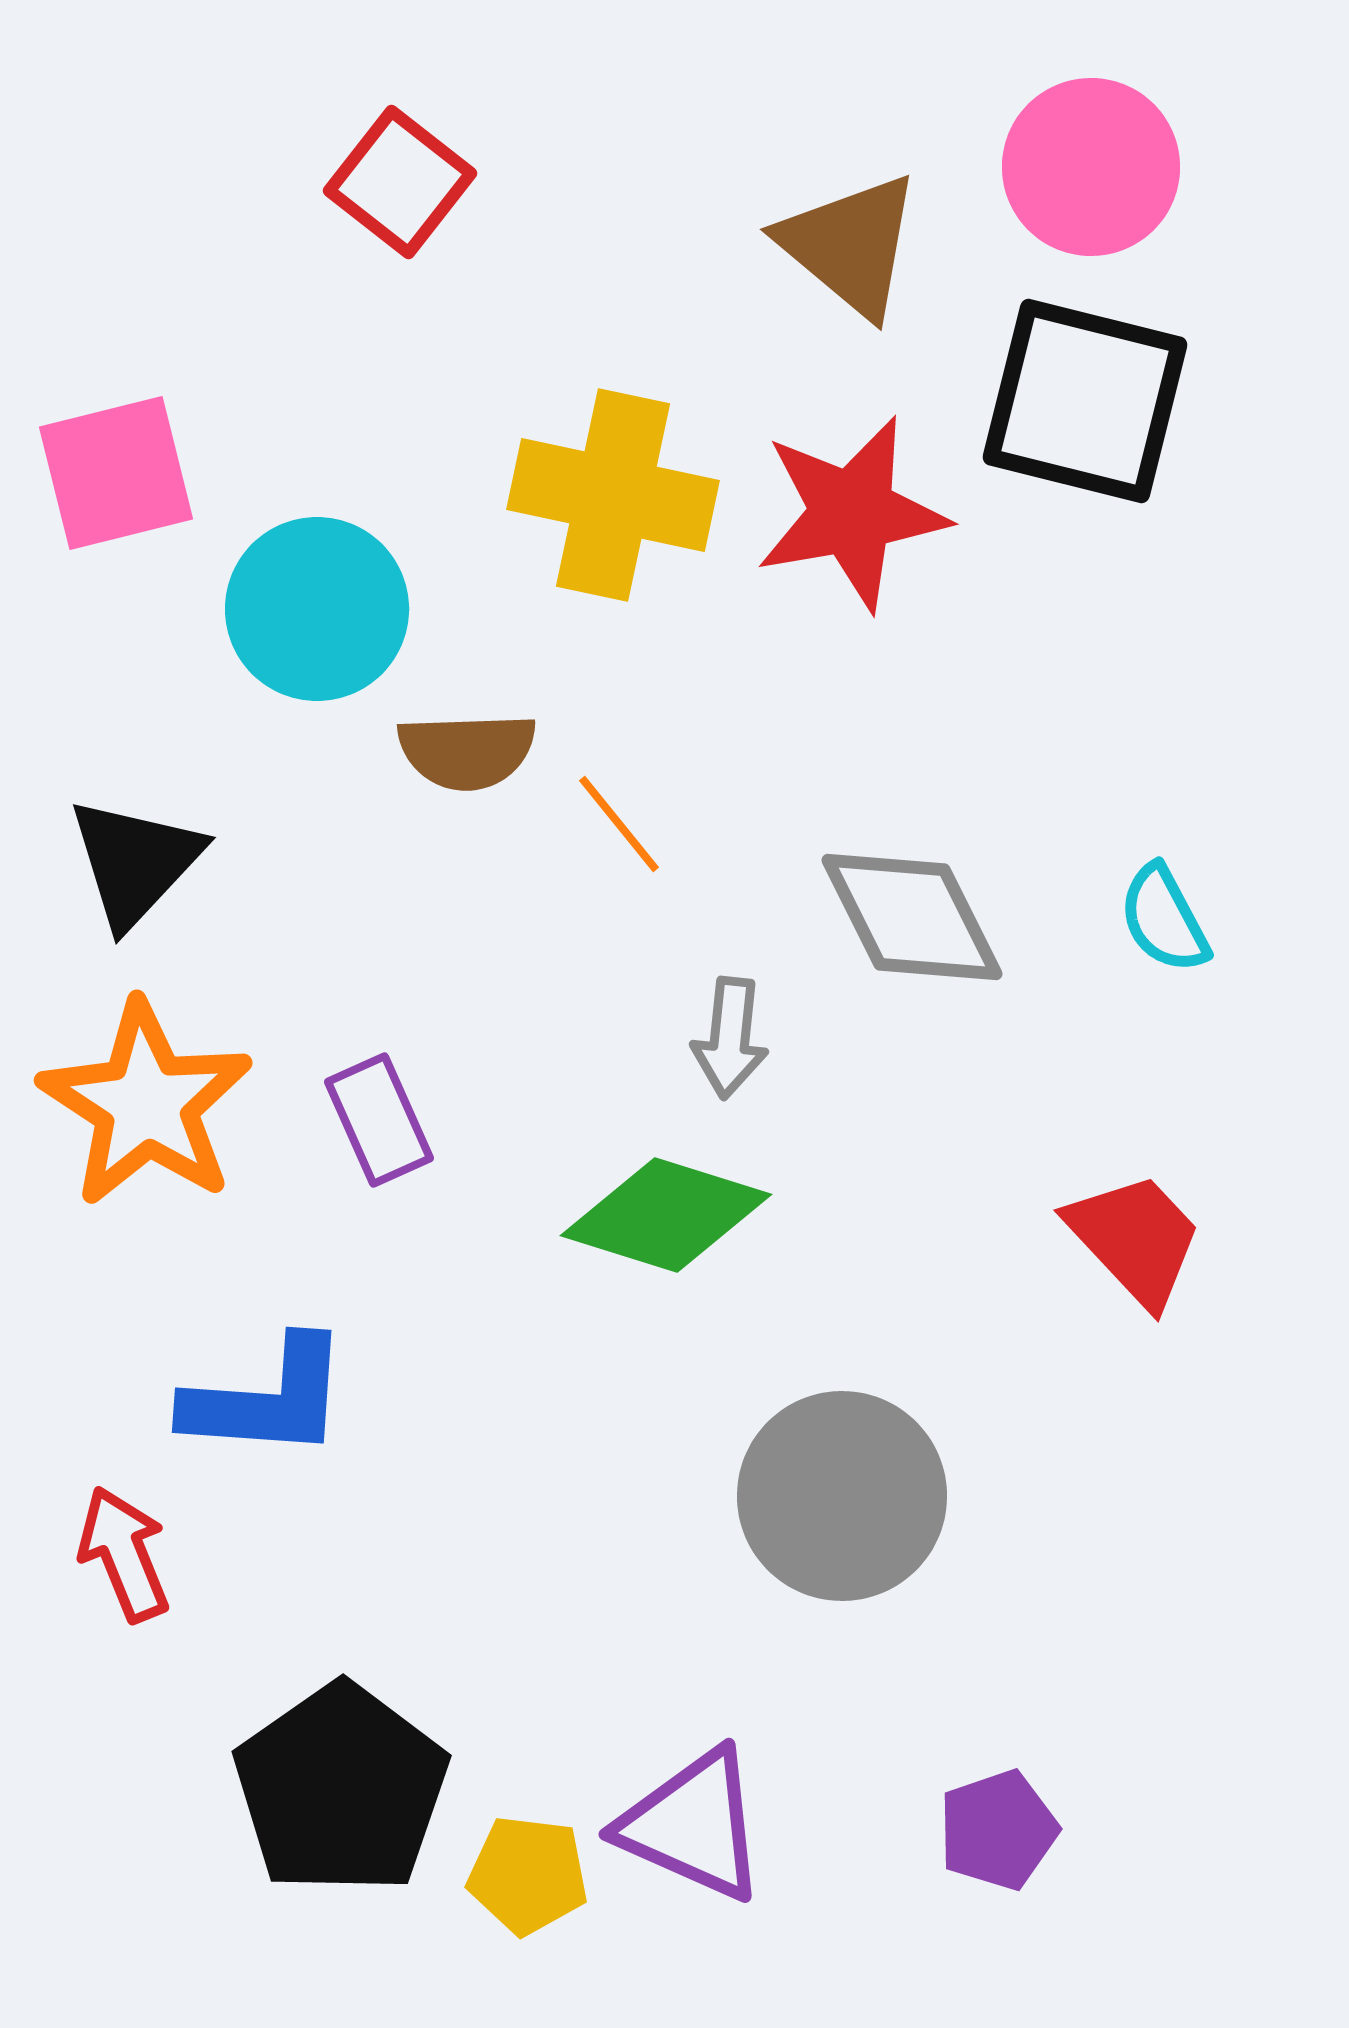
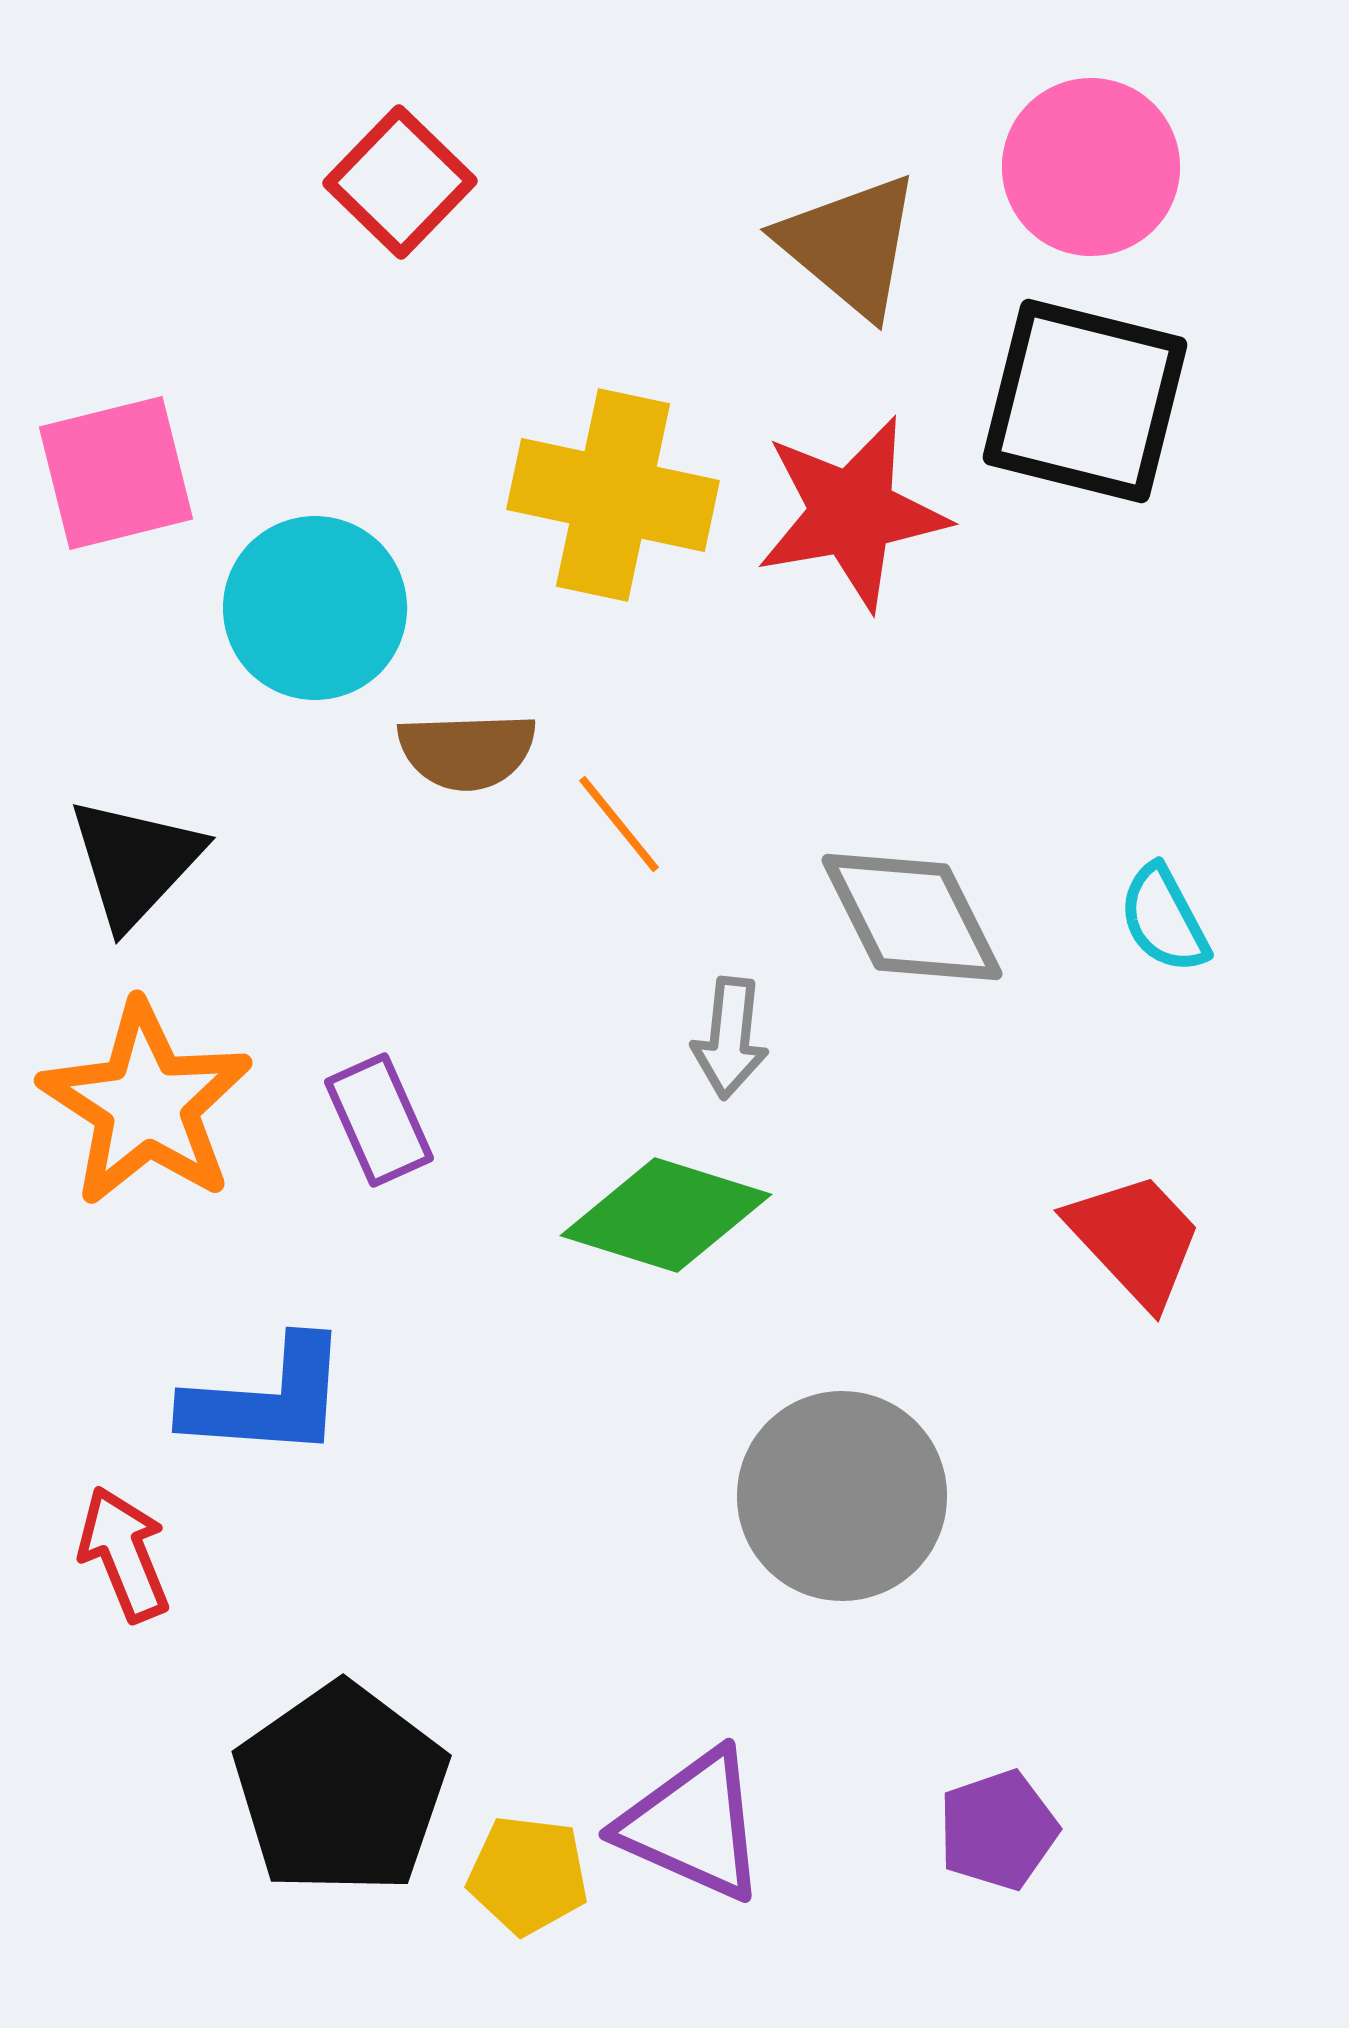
red square: rotated 6 degrees clockwise
cyan circle: moved 2 px left, 1 px up
